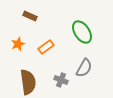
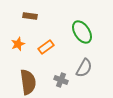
brown rectangle: rotated 16 degrees counterclockwise
